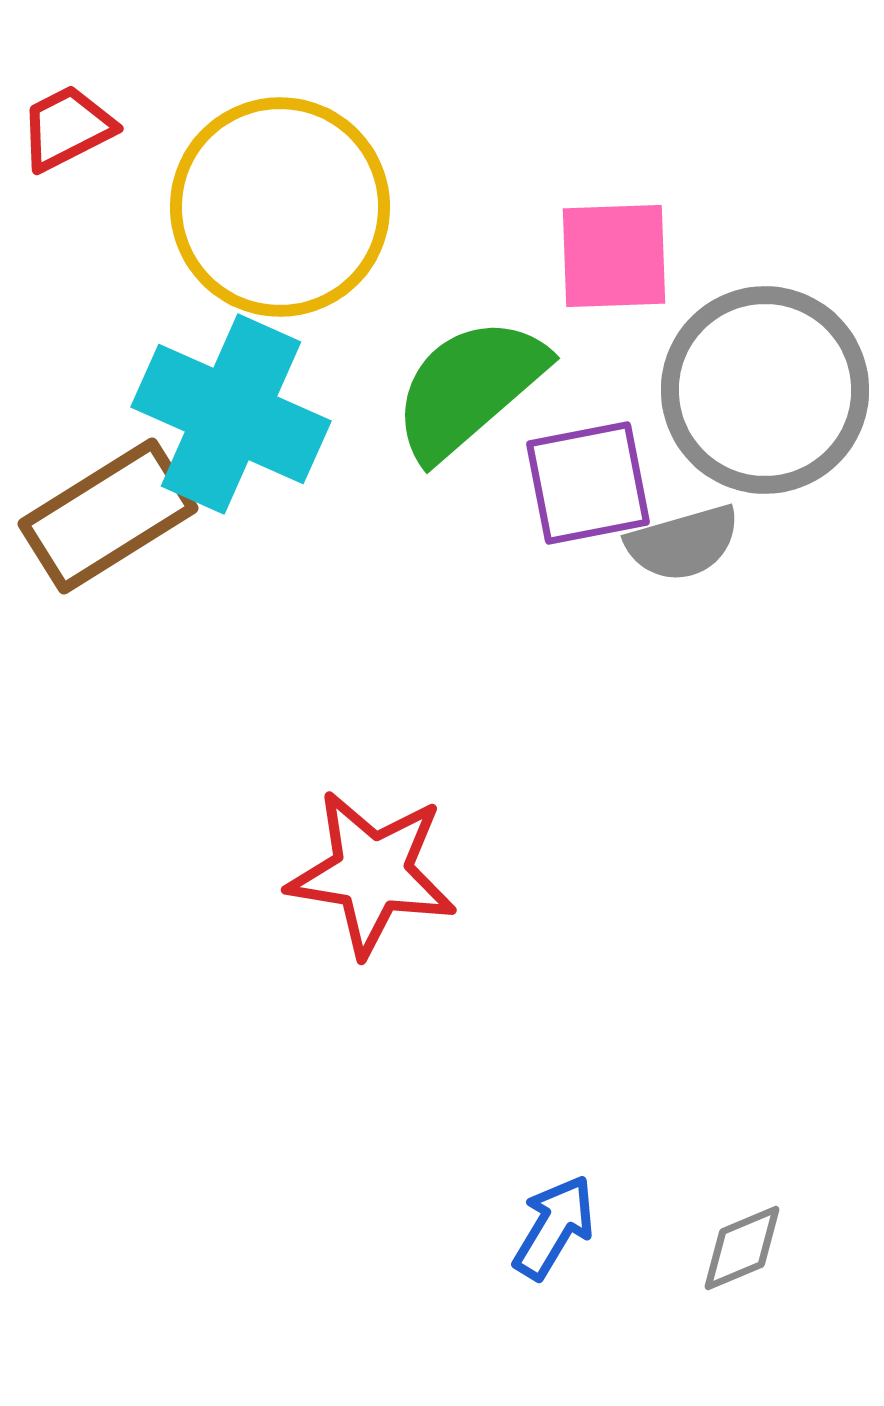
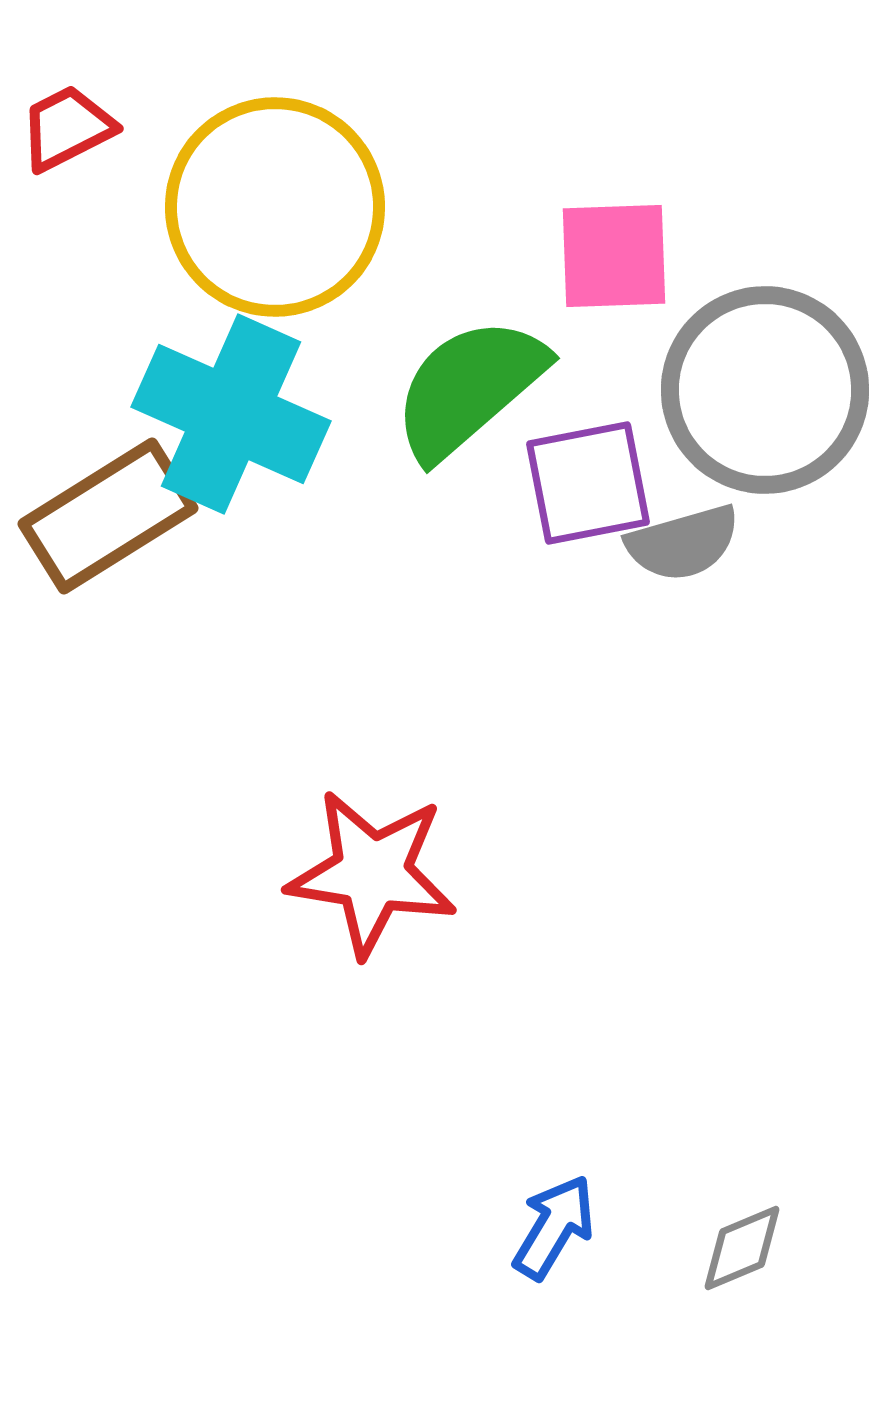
yellow circle: moved 5 px left
